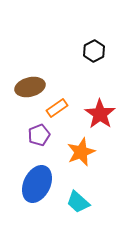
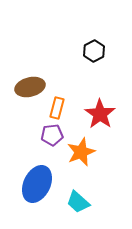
orange rectangle: rotated 40 degrees counterclockwise
purple pentagon: moved 13 px right; rotated 15 degrees clockwise
